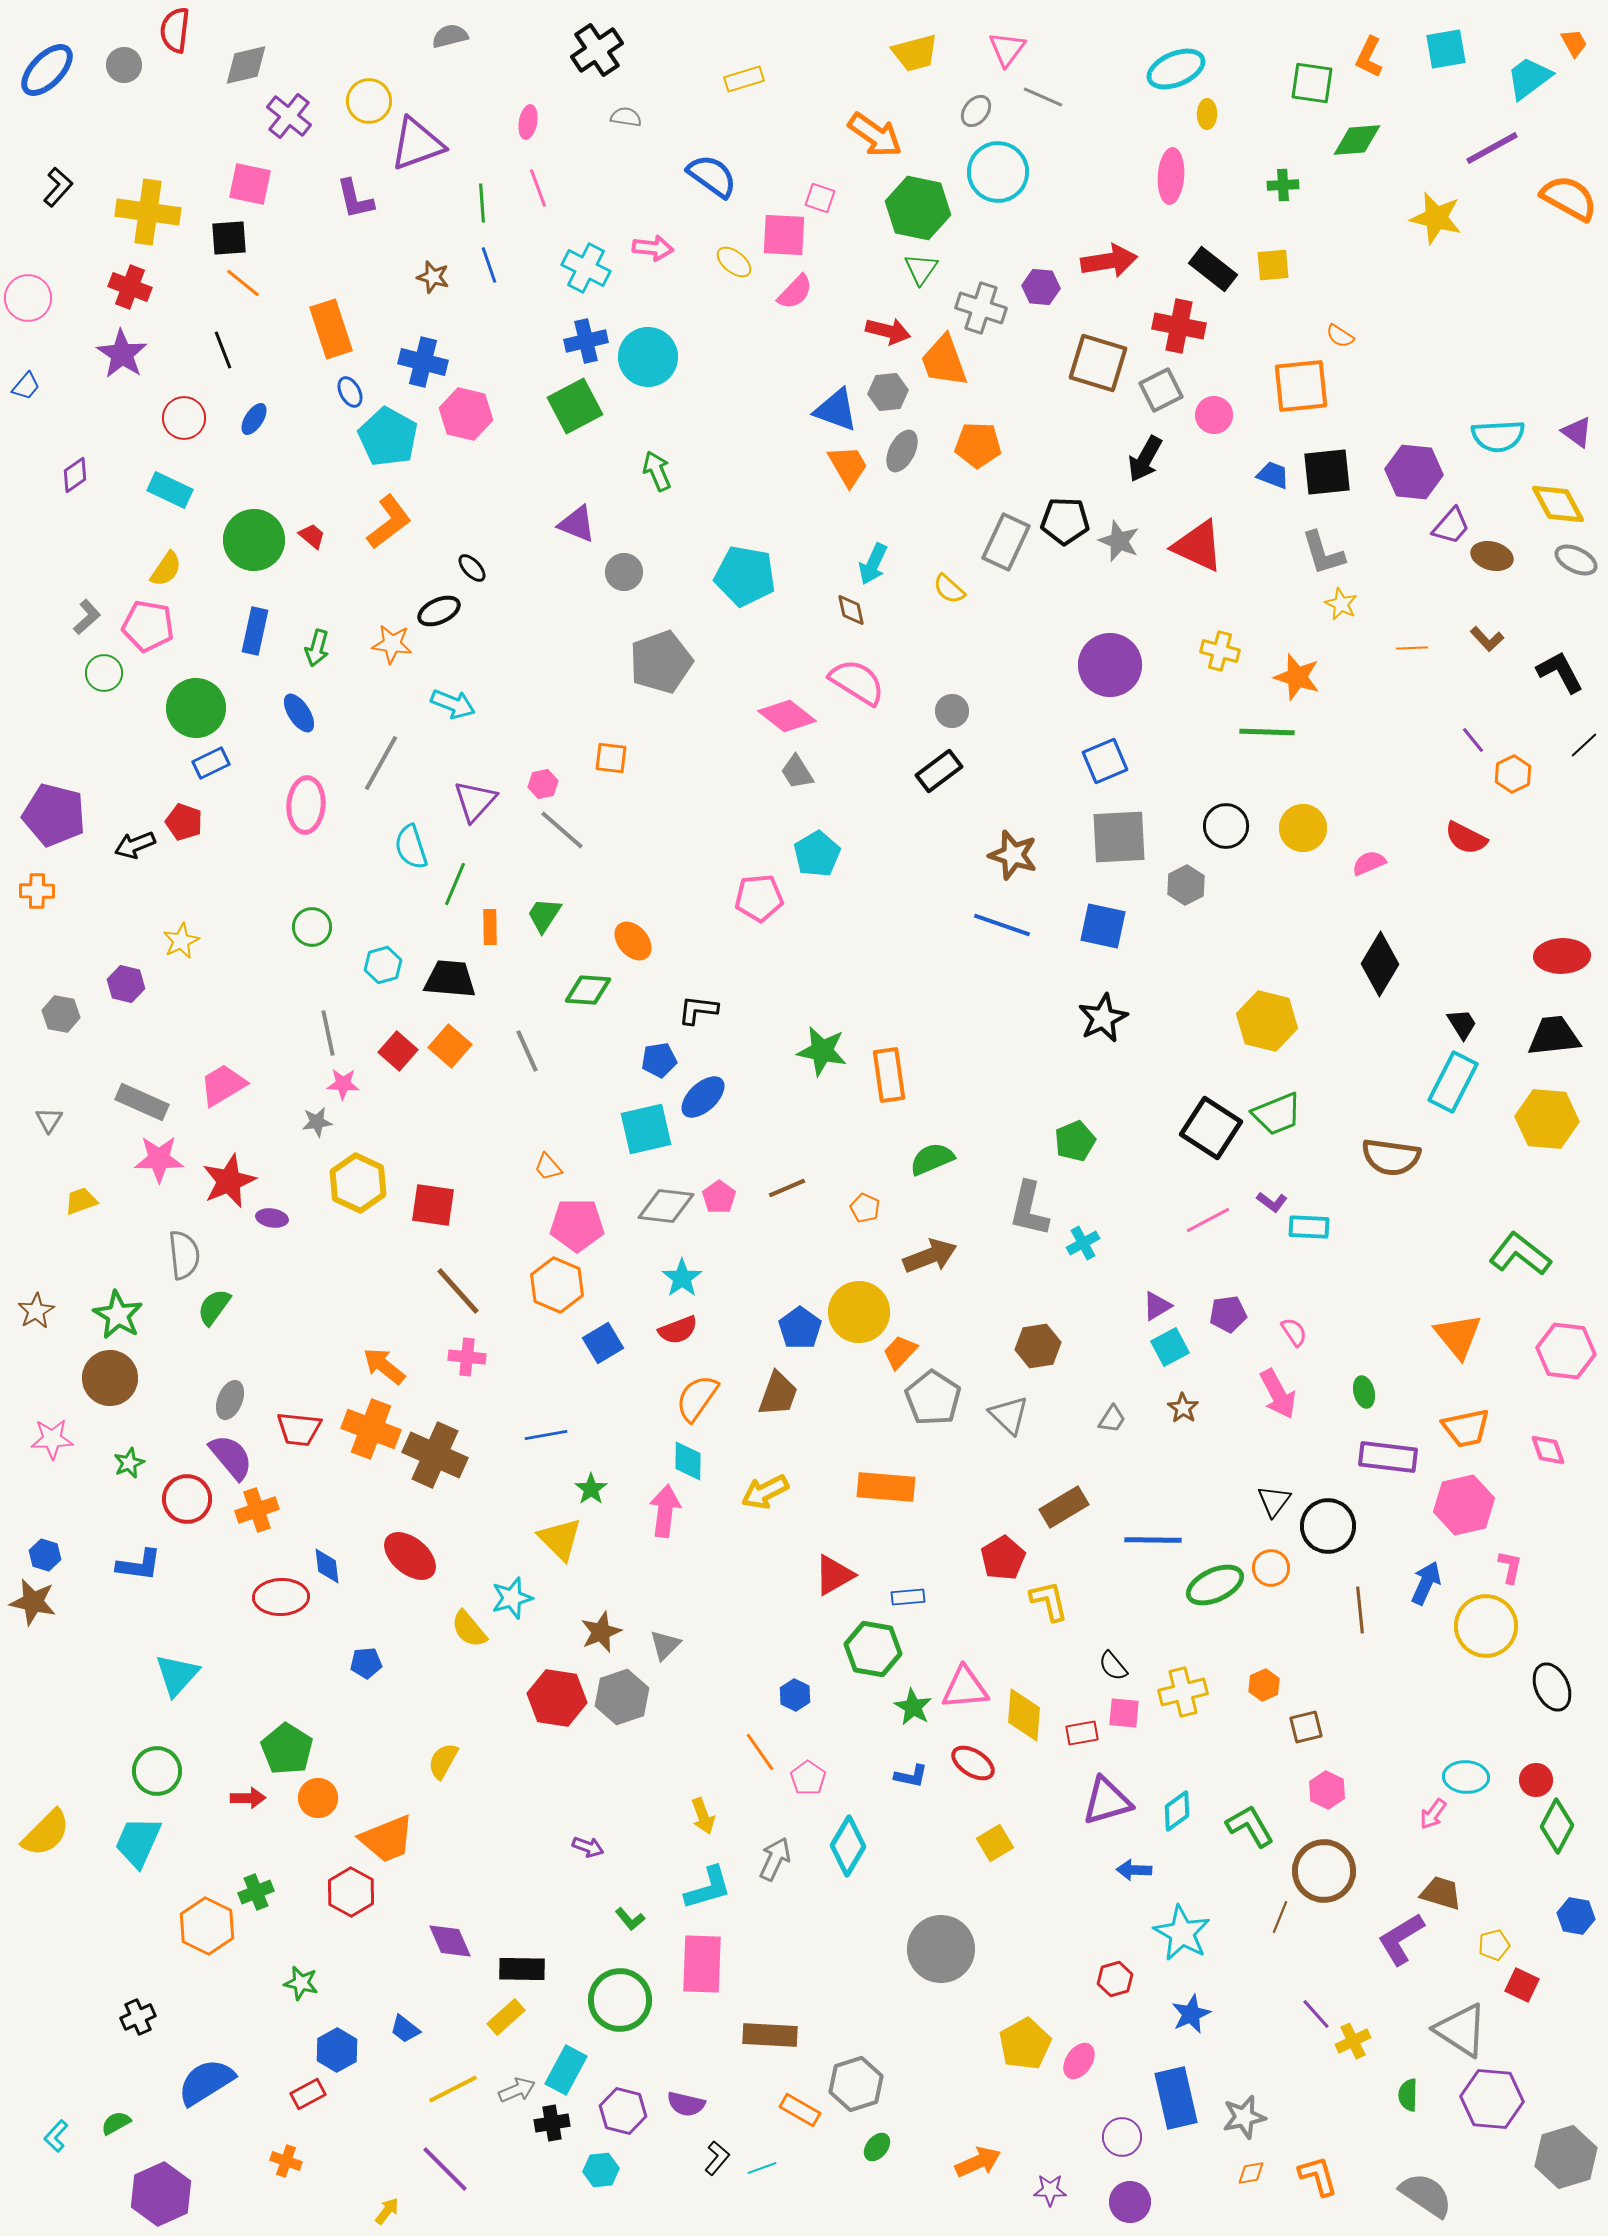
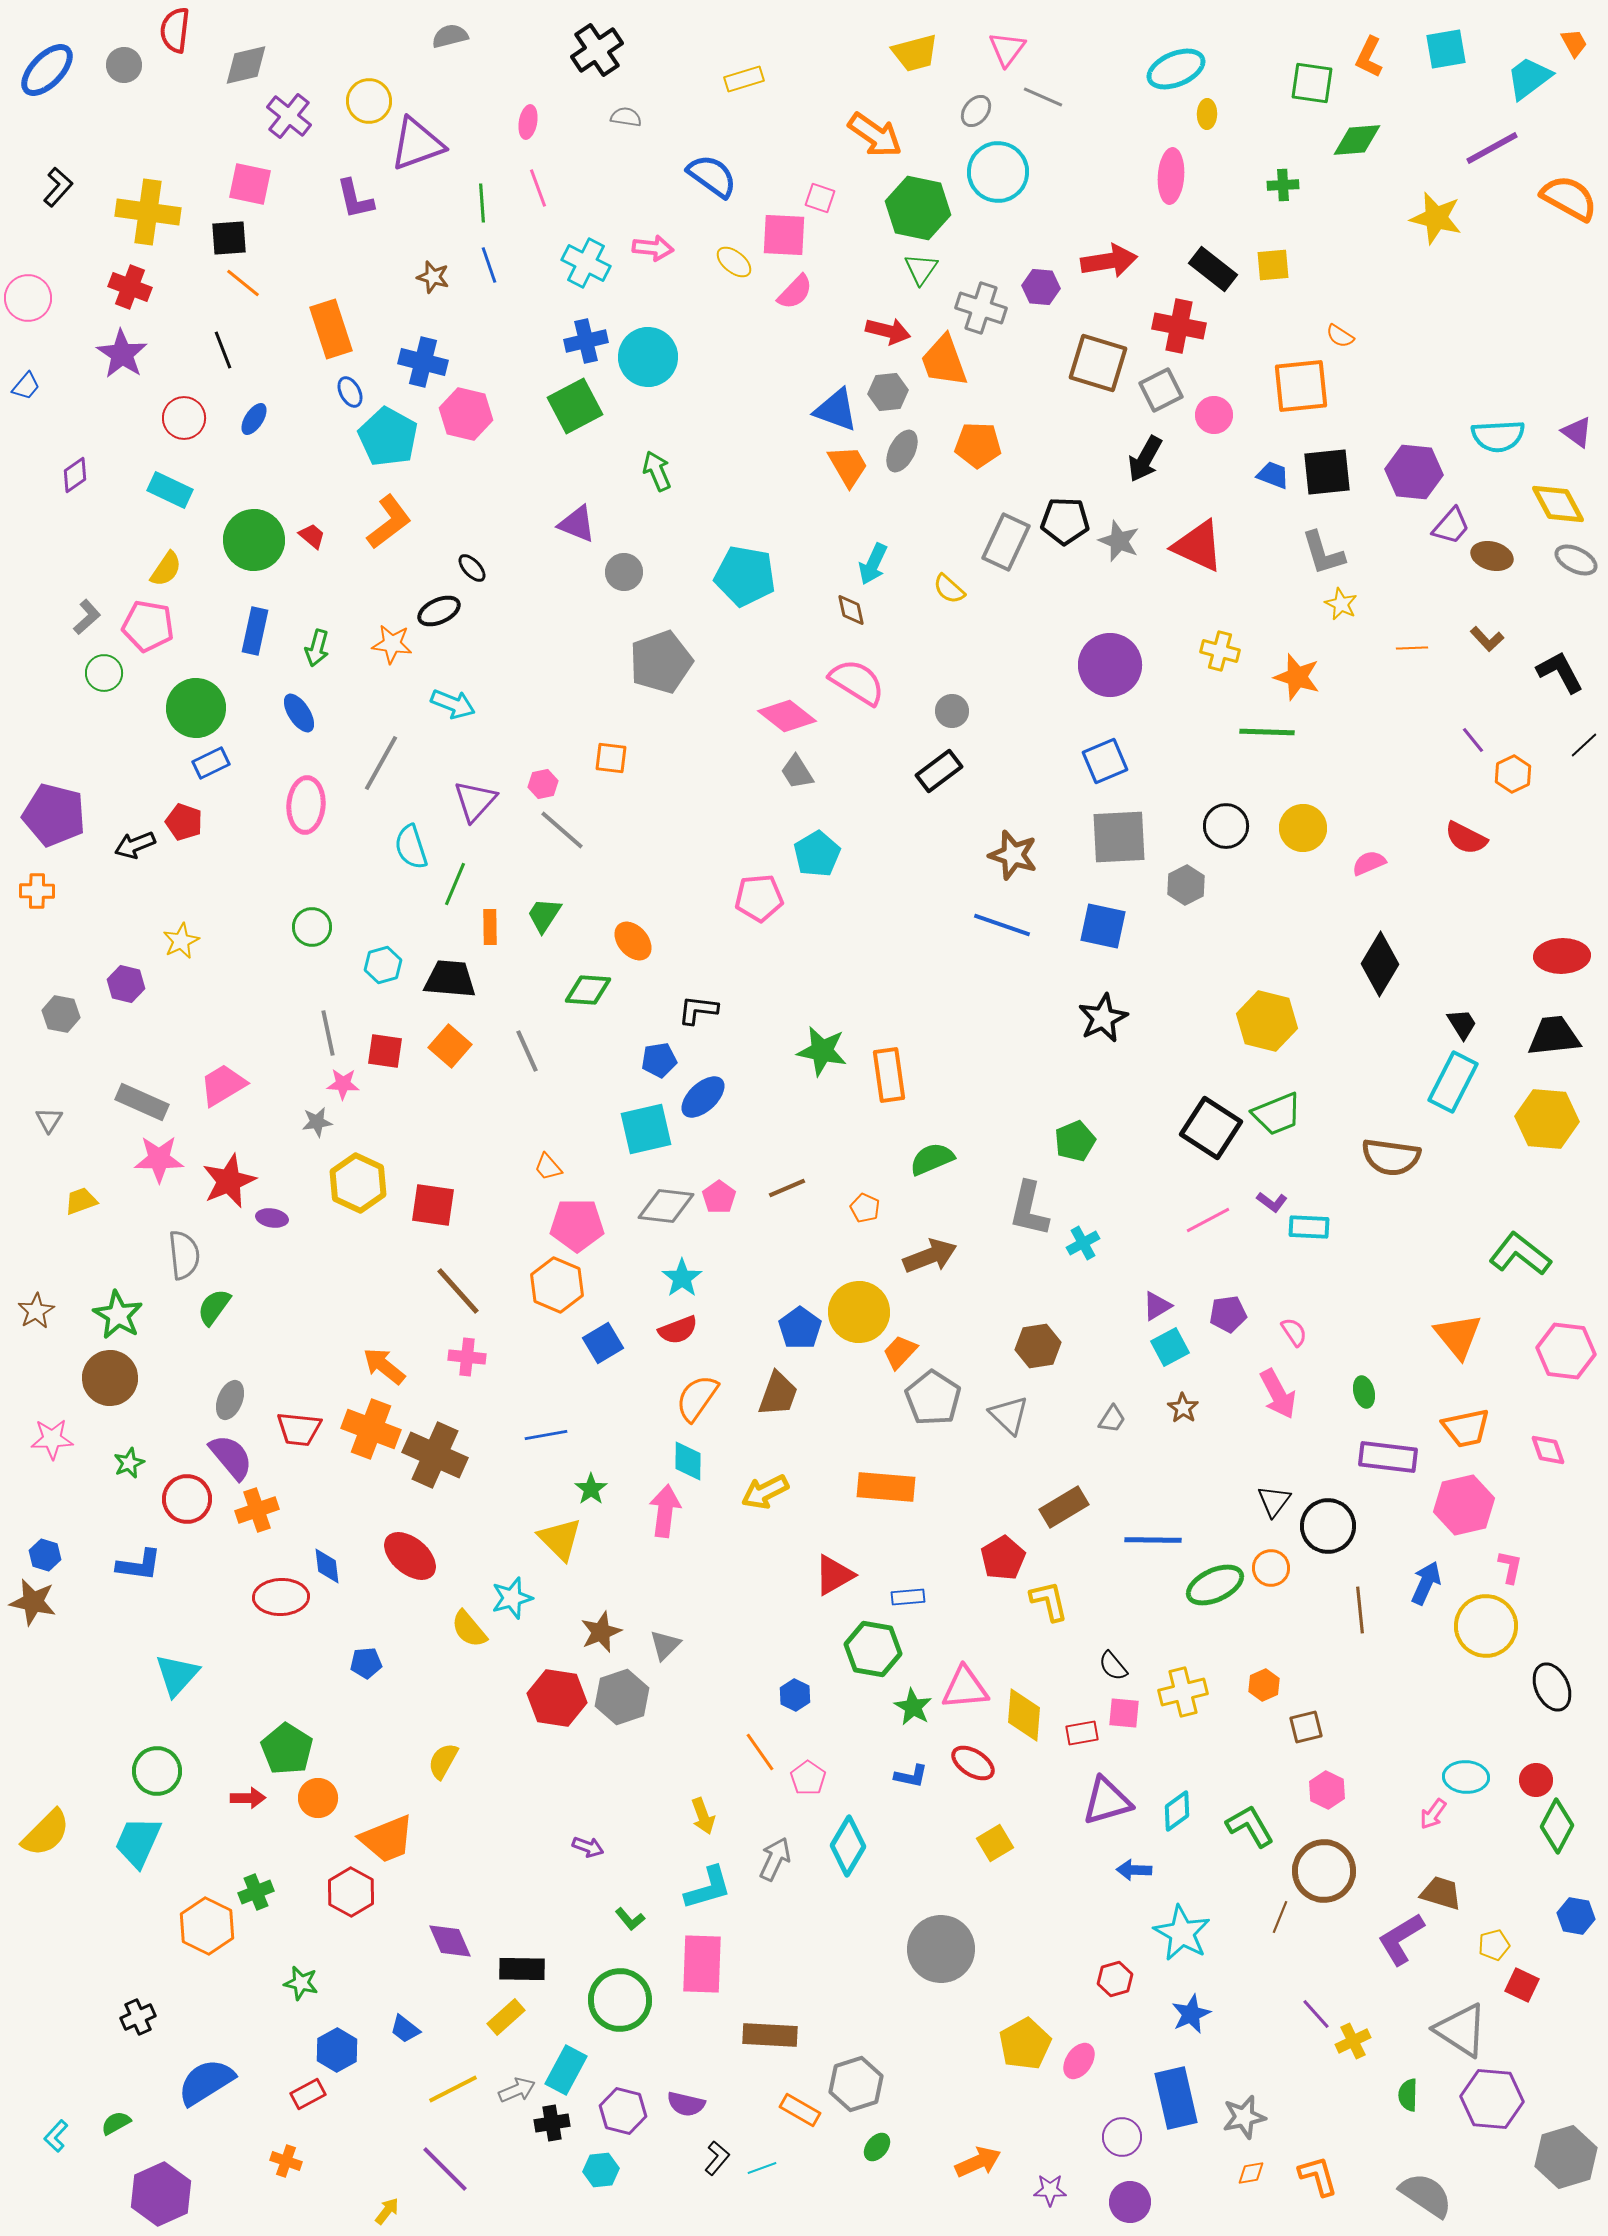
cyan cross at (586, 268): moved 5 px up
red square at (398, 1051): moved 13 px left; rotated 33 degrees counterclockwise
